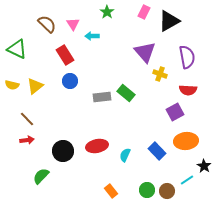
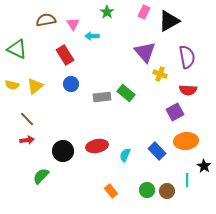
brown semicircle: moved 1 px left, 4 px up; rotated 54 degrees counterclockwise
blue circle: moved 1 px right, 3 px down
cyan line: rotated 56 degrees counterclockwise
